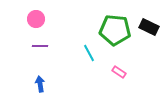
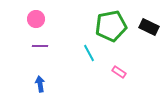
green pentagon: moved 4 px left, 4 px up; rotated 16 degrees counterclockwise
